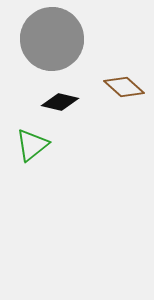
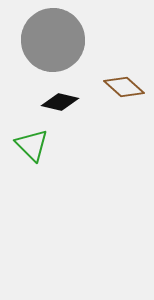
gray circle: moved 1 px right, 1 px down
green triangle: rotated 36 degrees counterclockwise
